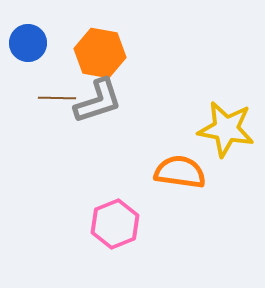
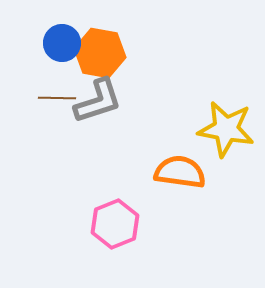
blue circle: moved 34 px right
